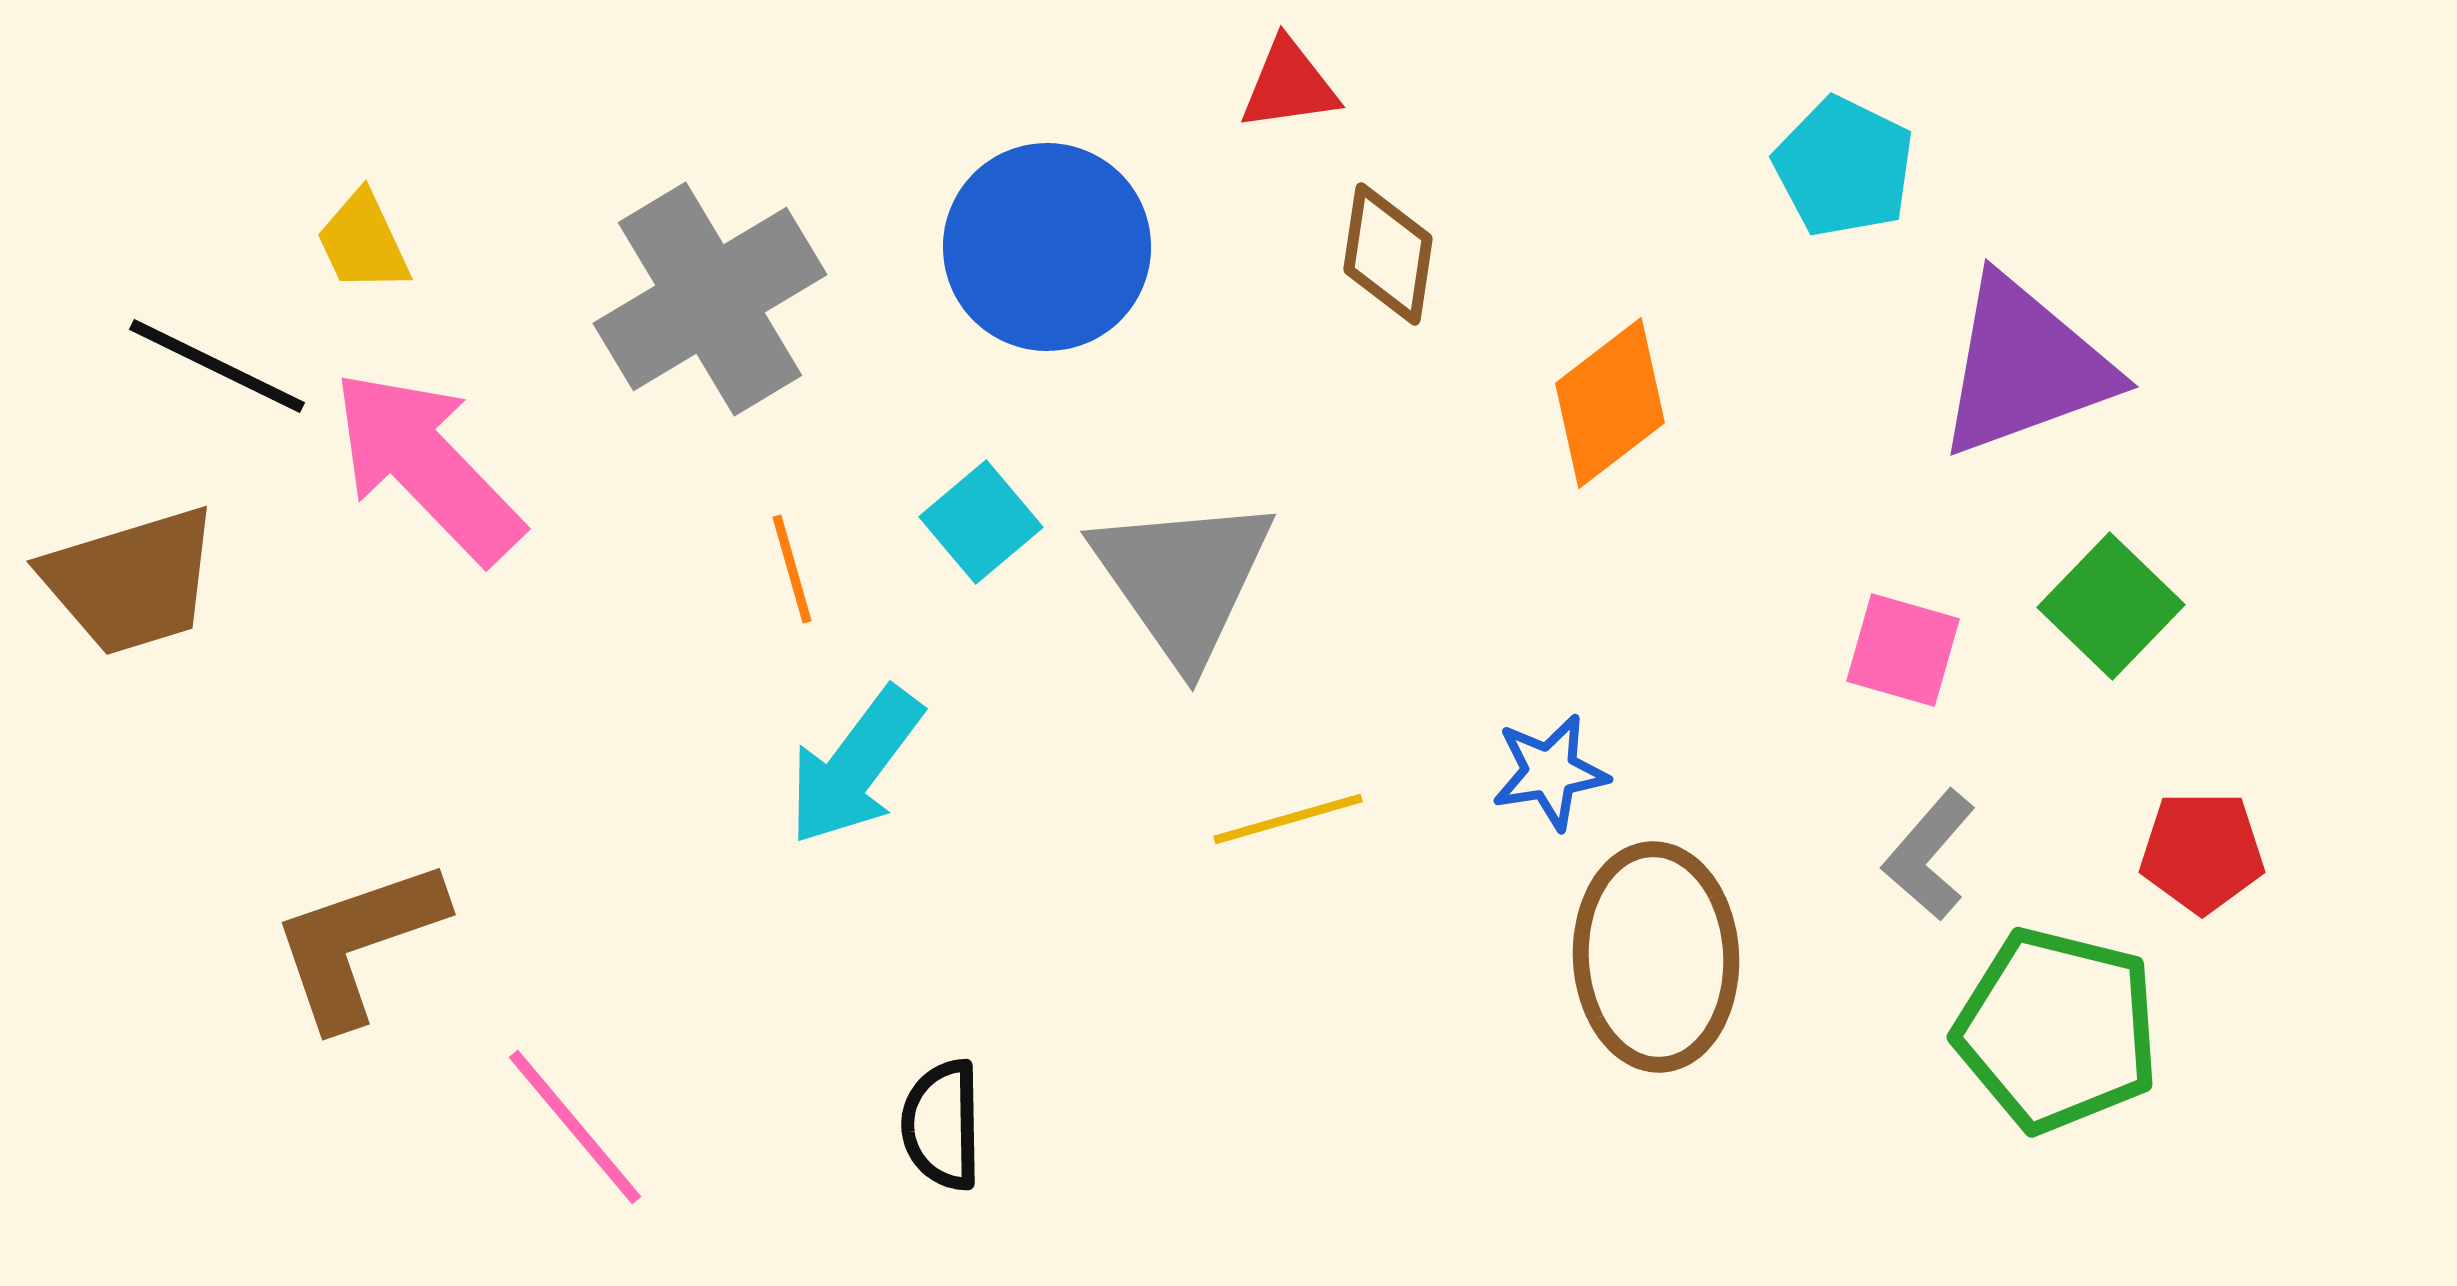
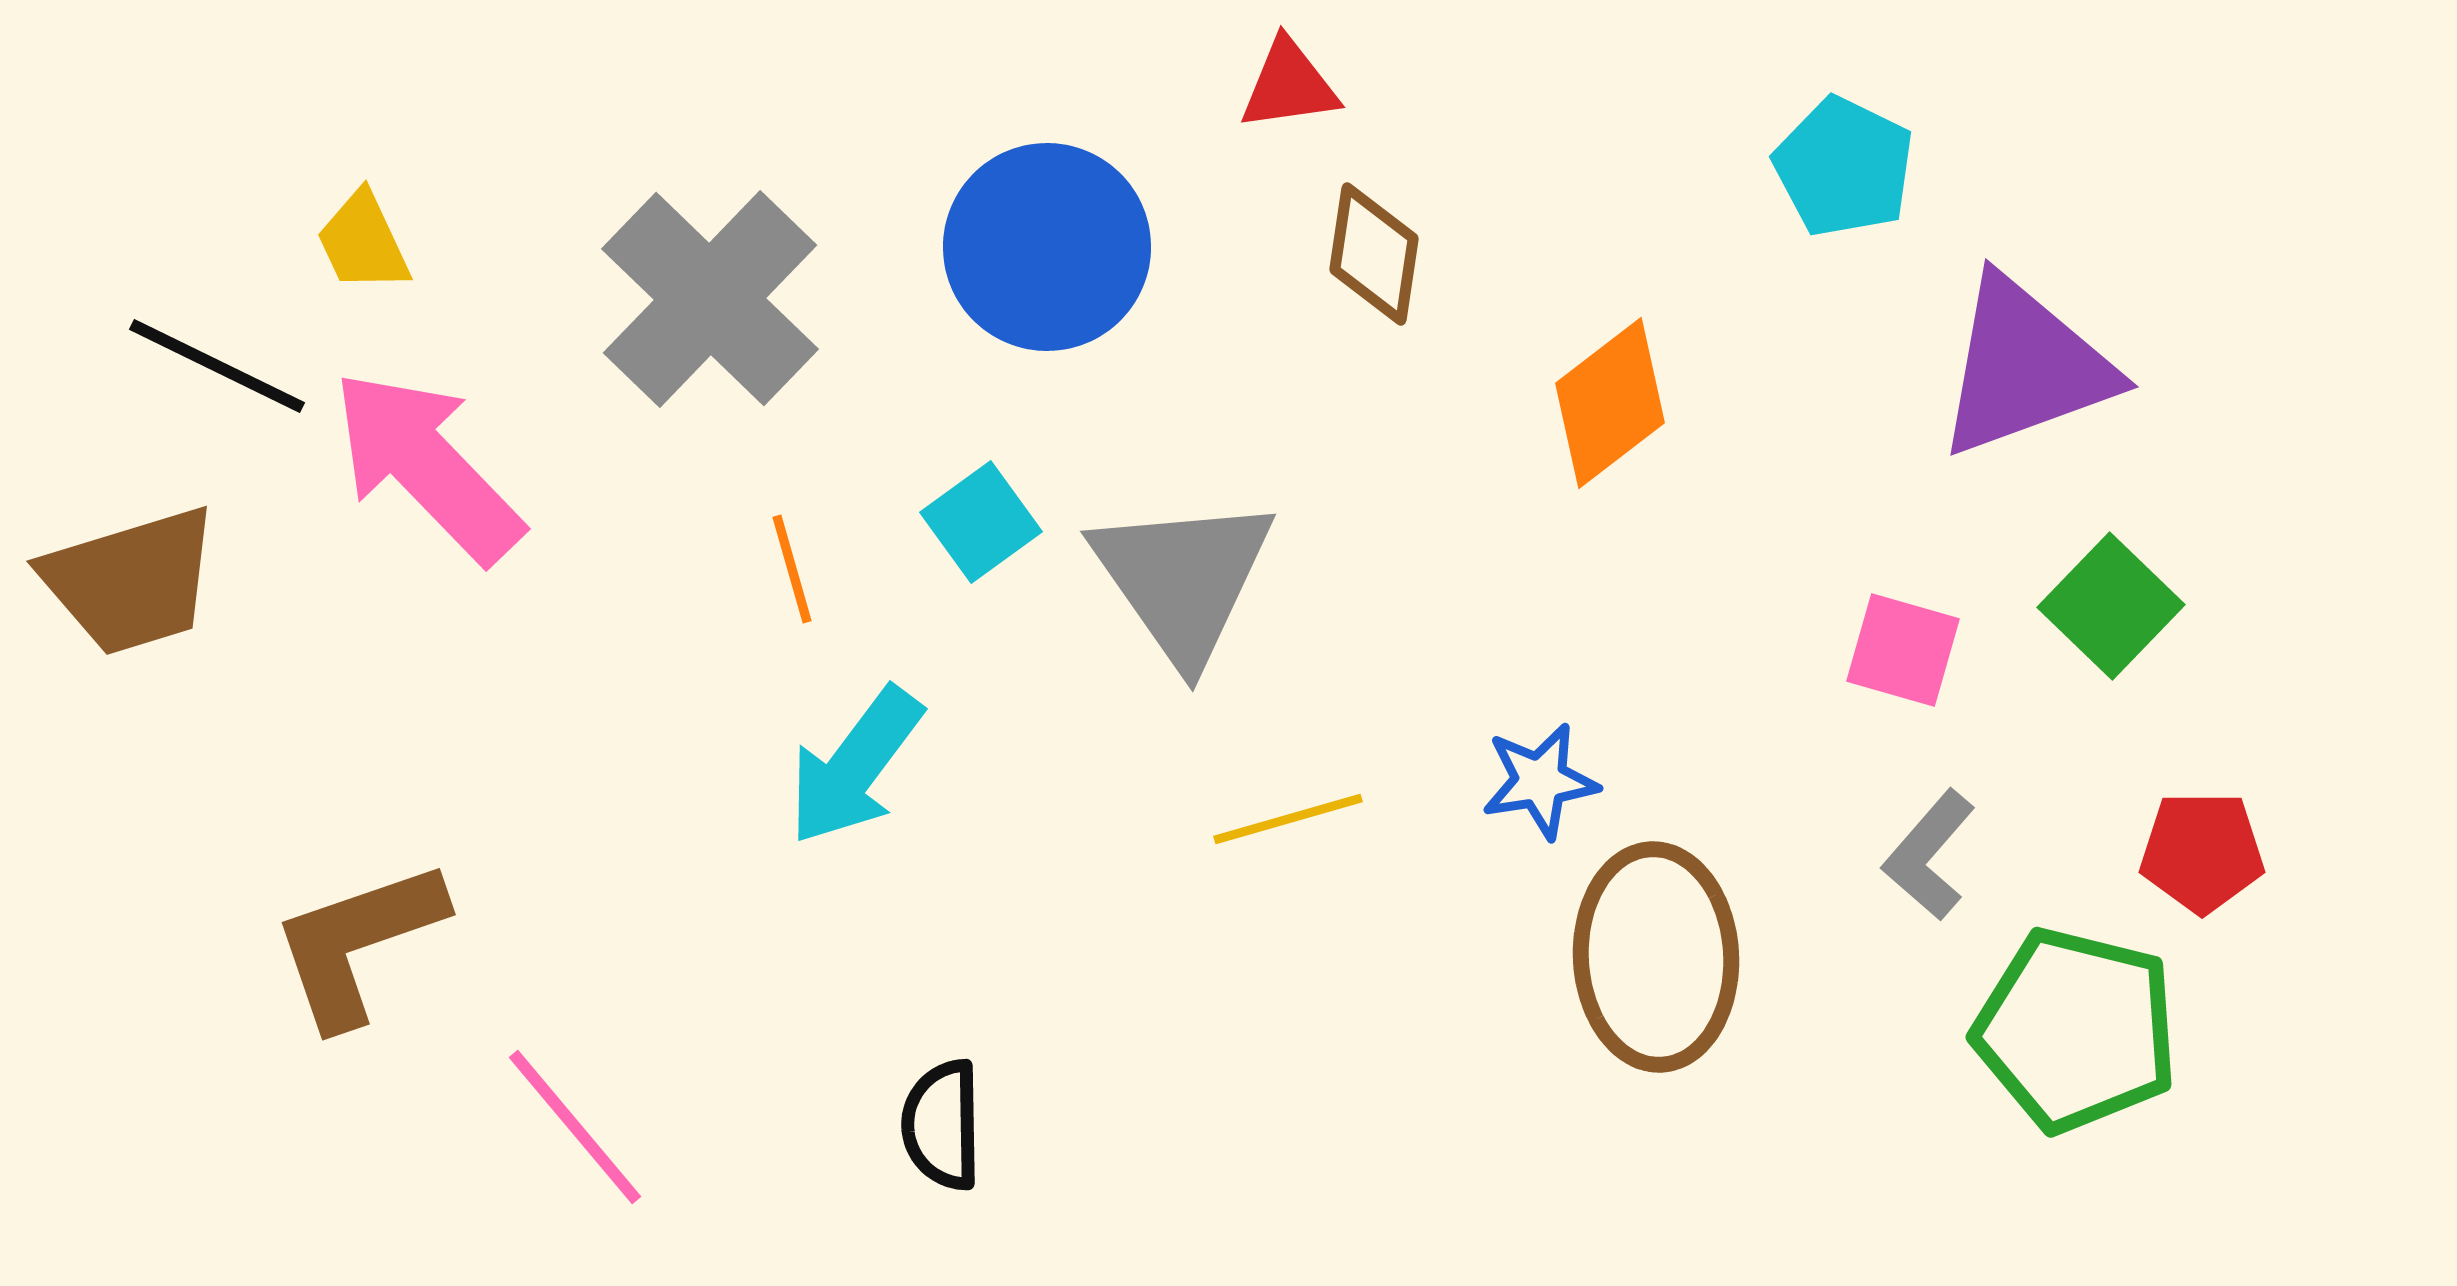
brown diamond: moved 14 px left
gray cross: rotated 15 degrees counterclockwise
cyan square: rotated 4 degrees clockwise
blue star: moved 10 px left, 9 px down
green pentagon: moved 19 px right
